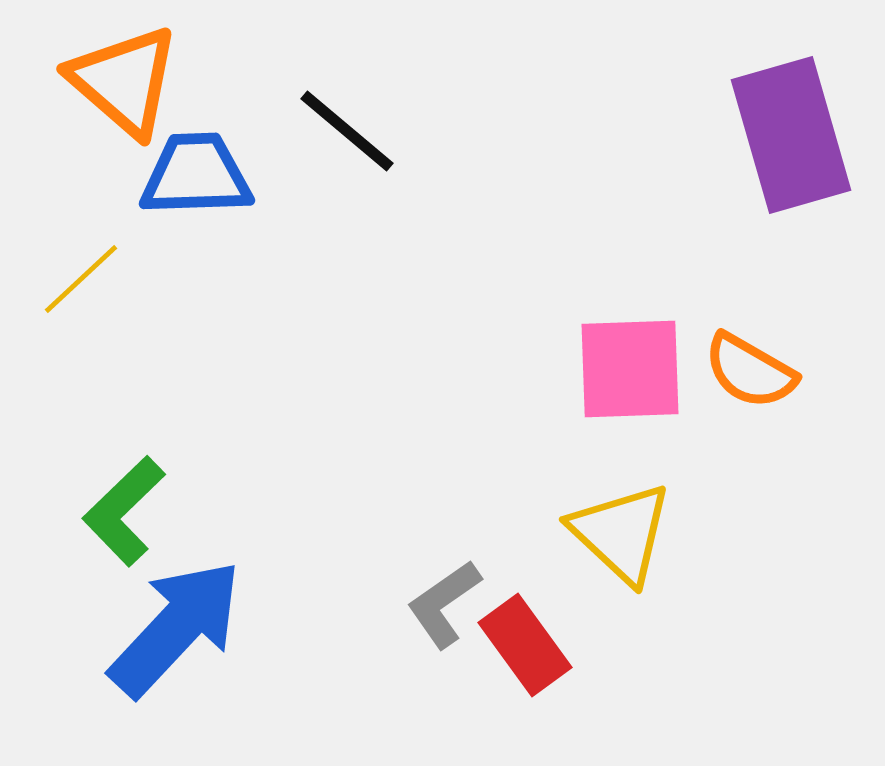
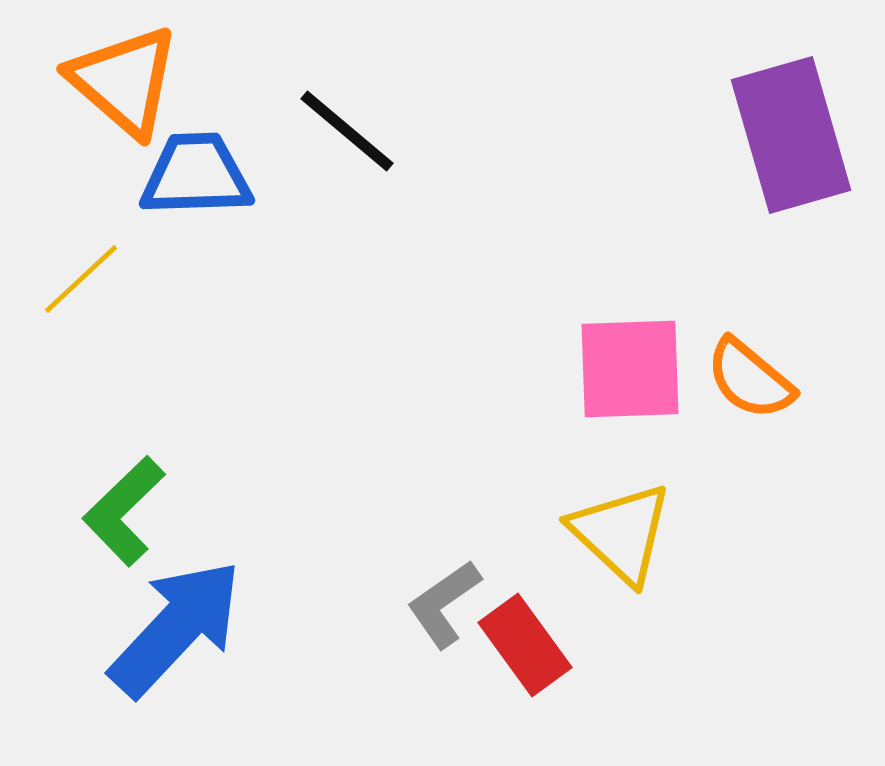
orange semicircle: moved 8 px down; rotated 10 degrees clockwise
